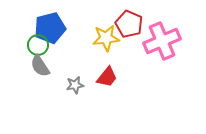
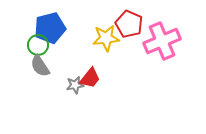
red trapezoid: moved 17 px left, 1 px down
